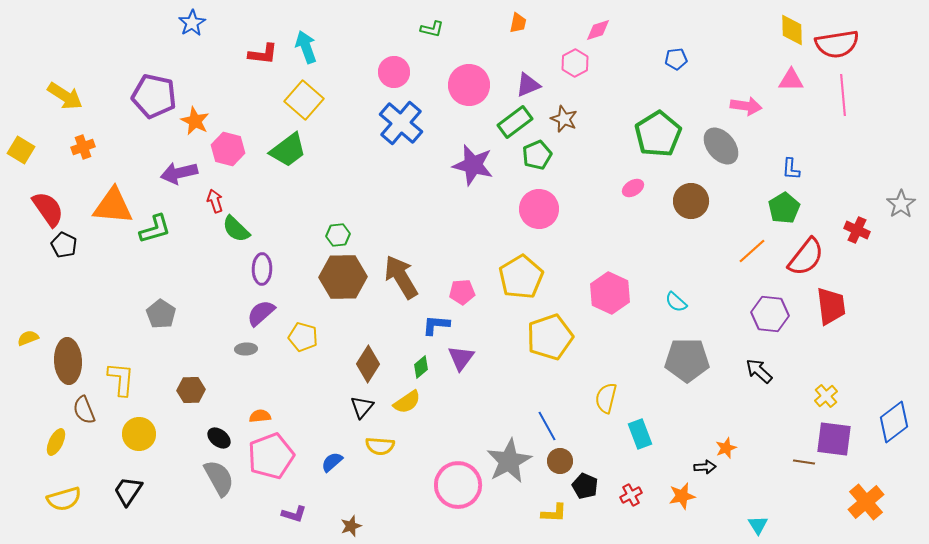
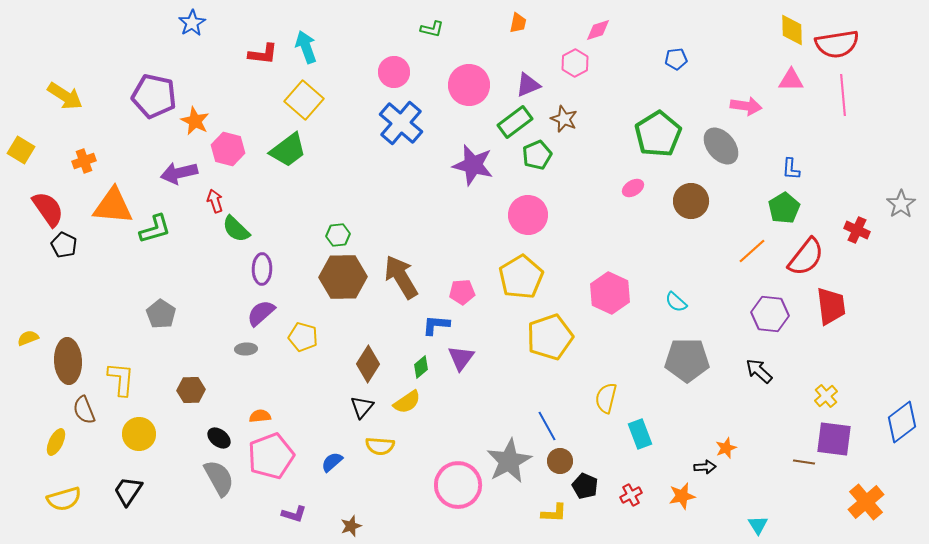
orange cross at (83, 147): moved 1 px right, 14 px down
pink circle at (539, 209): moved 11 px left, 6 px down
blue diamond at (894, 422): moved 8 px right
